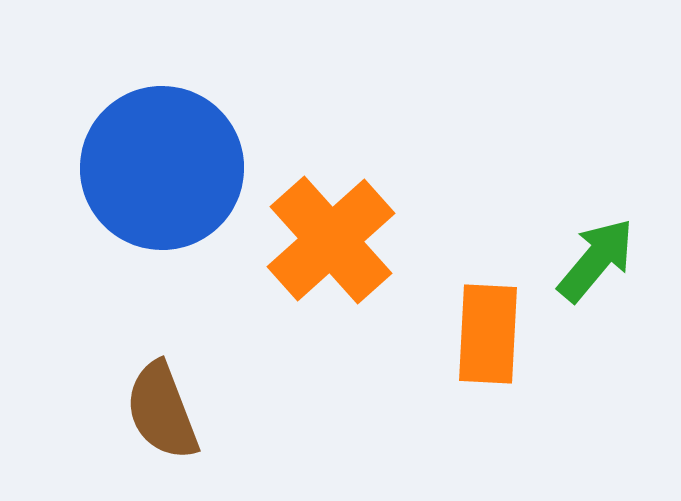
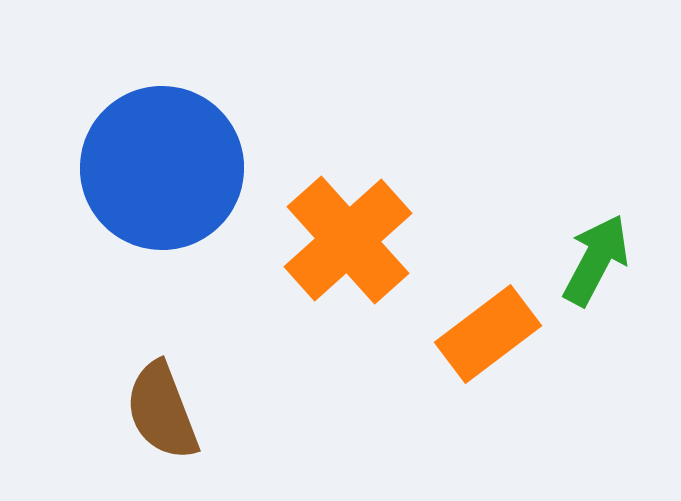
orange cross: moved 17 px right
green arrow: rotated 12 degrees counterclockwise
orange rectangle: rotated 50 degrees clockwise
